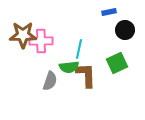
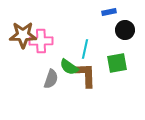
cyan line: moved 6 px right
green square: rotated 15 degrees clockwise
green semicircle: rotated 42 degrees clockwise
gray semicircle: moved 1 px right, 2 px up
